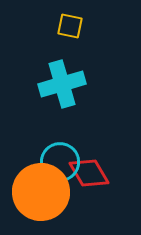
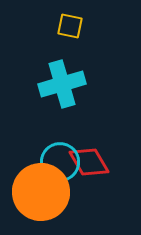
red diamond: moved 11 px up
